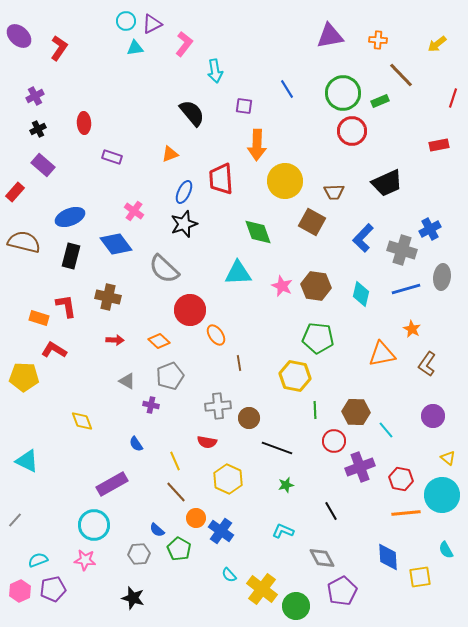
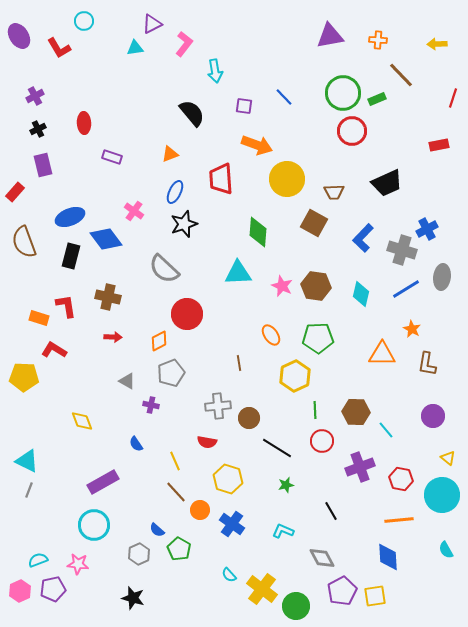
cyan circle at (126, 21): moved 42 px left
purple ellipse at (19, 36): rotated 15 degrees clockwise
yellow arrow at (437, 44): rotated 36 degrees clockwise
red L-shape at (59, 48): rotated 115 degrees clockwise
blue line at (287, 89): moved 3 px left, 8 px down; rotated 12 degrees counterclockwise
green rectangle at (380, 101): moved 3 px left, 2 px up
orange arrow at (257, 145): rotated 72 degrees counterclockwise
purple rectangle at (43, 165): rotated 35 degrees clockwise
yellow circle at (285, 181): moved 2 px right, 2 px up
blue ellipse at (184, 192): moved 9 px left
brown square at (312, 222): moved 2 px right, 1 px down
blue cross at (430, 229): moved 3 px left
green diamond at (258, 232): rotated 24 degrees clockwise
brown semicircle at (24, 242): rotated 124 degrees counterclockwise
blue diamond at (116, 244): moved 10 px left, 5 px up
blue line at (406, 289): rotated 16 degrees counterclockwise
red circle at (190, 310): moved 3 px left, 4 px down
orange ellipse at (216, 335): moved 55 px right
green pentagon at (318, 338): rotated 8 degrees counterclockwise
red arrow at (115, 340): moved 2 px left, 3 px up
orange diamond at (159, 341): rotated 70 degrees counterclockwise
orange triangle at (382, 354): rotated 12 degrees clockwise
brown L-shape at (427, 364): rotated 25 degrees counterclockwise
gray pentagon at (170, 376): moved 1 px right, 3 px up
yellow hexagon at (295, 376): rotated 24 degrees clockwise
red circle at (334, 441): moved 12 px left
black line at (277, 448): rotated 12 degrees clockwise
yellow hexagon at (228, 479): rotated 8 degrees counterclockwise
purple rectangle at (112, 484): moved 9 px left, 2 px up
orange line at (406, 513): moved 7 px left, 7 px down
orange circle at (196, 518): moved 4 px right, 8 px up
gray line at (15, 520): moved 14 px right, 30 px up; rotated 21 degrees counterclockwise
blue cross at (221, 531): moved 11 px right, 7 px up
gray hexagon at (139, 554): rotated 20 degrees counterclockwise
pink star at (85, 560): moved 7 px left, 4 px down
yellow square at (420, 577): moved 45 px left, 19 px down
